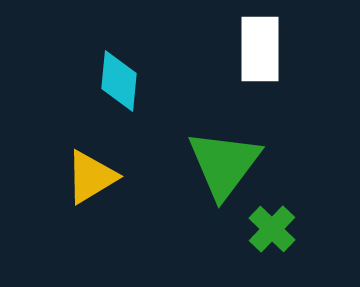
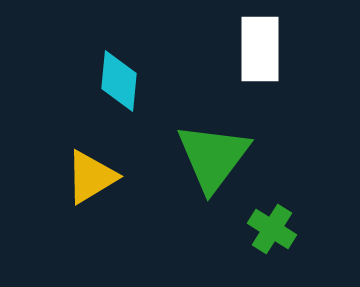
green triangle: moved 11 px left, 7 px up
green cross: rotated 12 degrees counterclockwise
